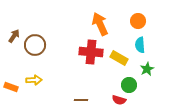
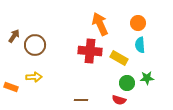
orange circle: moved 2 px down
red cross: moved 1 px left, 1 px up
green star: moved 9 px down; rotated 24 degrees clockwise
yellow arrow: moved 3 px up
green circle: moved 2 px left, 2 px up
